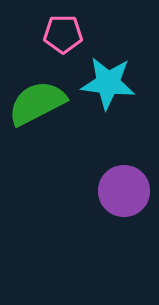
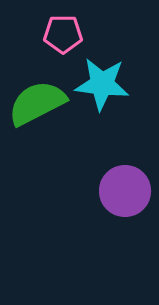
cyan star: moved 6 px left, 1 px down
purple circle: moved 1 px right
